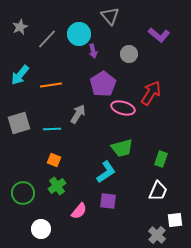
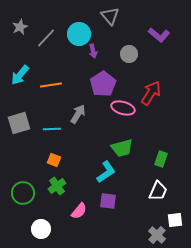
gray line: moved 1 px left, 1 px up
